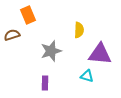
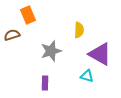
purple triangle: rotated 25 degrees clockwise
